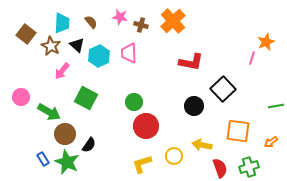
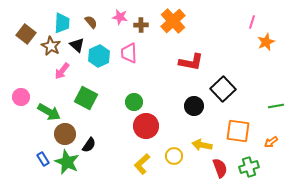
brown cross: rotated 16 degrees counterclockwise
pink line: moved 36 px up
yellow L-shape: rotated 25 degrees counterclockwise
